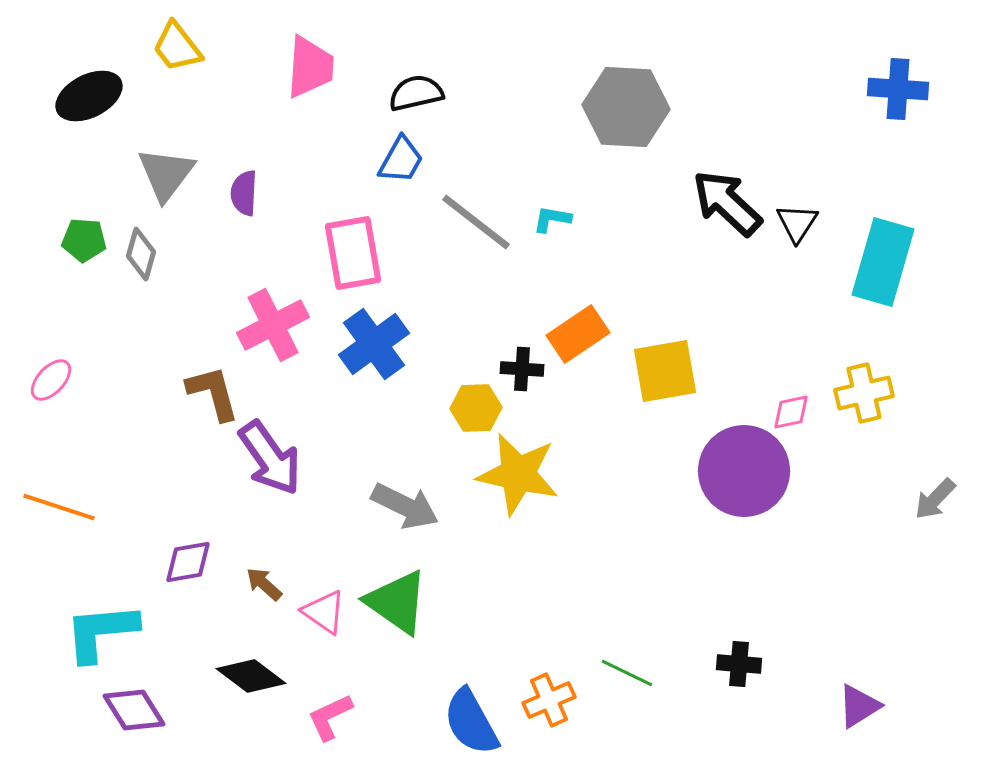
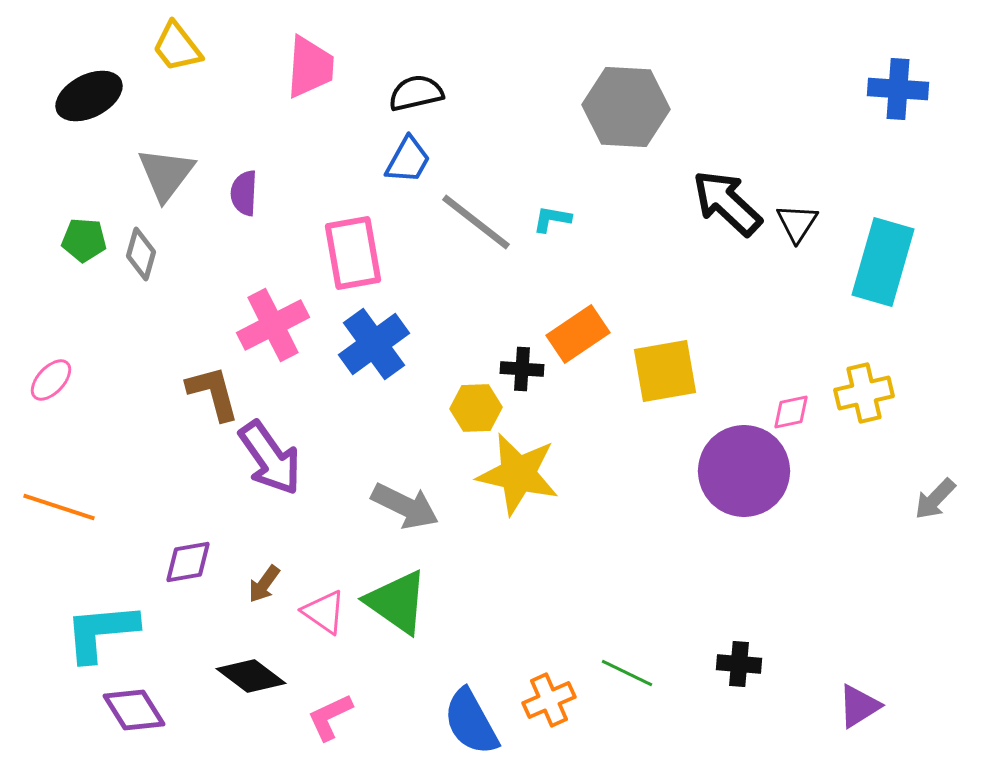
blue trapezoid at (401, 160): moved 7 px right
brown arrow at (264, 584): rotated 96 degrees counterclockwise
